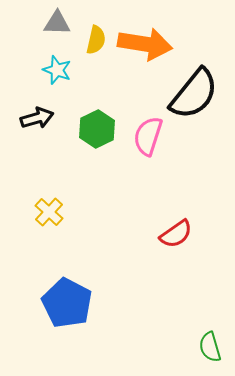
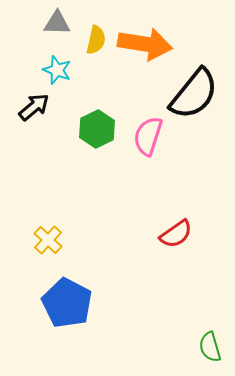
black arrow: moved 3 px left, 11 px up; rotated 24 degrees counterclockwise
yellow cross: moved 1 px left, 28 px down
